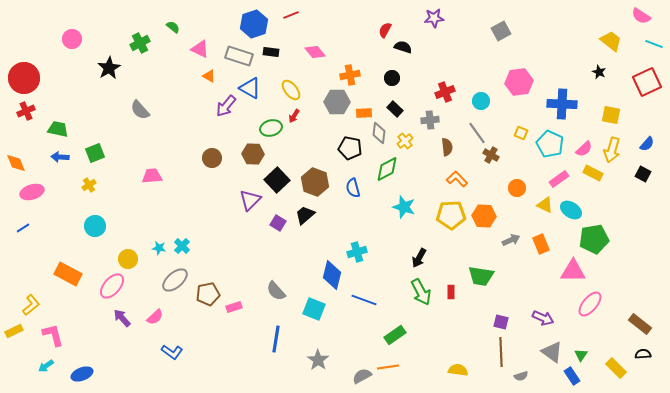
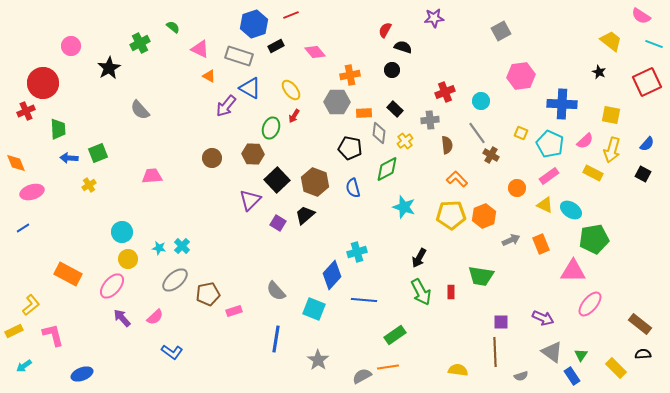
pink circle at (72, 39): moved 1 px left, 7 px down
black rectangle at (271, 52): moved 5 px right, 6 px up; rotated 35 degrees counterclockwise
red circle at (24, 78): moved 19 px right, 5 px down
black circle at (392, 78): moved 8 px up
pink hexagon at (519, 82): moved 2 px right, 6 px up
green ellipse at (271, 128): rotated 55 degrees counterclockwise
green trapezoid at (58, 129): rotated 75 degrees clockwise
brown semicircle at (447, 147): moved 2 px up
pink semicircle at (584, 149): moved 1 px right, 8 px up
green square at (95, 153): moved 3 px right
blue arrow at (60, 157): moved 9 px right, 1 px down
pink rectangle at (559, 179): moved 10 px left, 3 px up
orange hexagon at (484, 216): rotated 25 degrees counterclockwise
cyan circle at (95, 226): moved 27 px right, 6 px down
blue diamond at (332, 275): rotated 28 degrees clockwise
blue line at (364, 300): rotated 15 degrees counterclockwise
pink rectangle at (234, 307): moved 4 px down
purple square at (501, 322): rotated 14 degrees counterclockwise
brown line at (501, 352): moved 6 px left
cyan arrow at (46, 366): moved 22 px left
